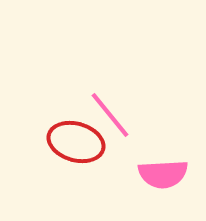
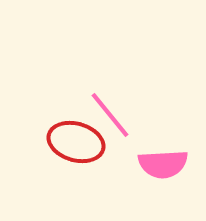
pink semicircle: moved 10 px up
